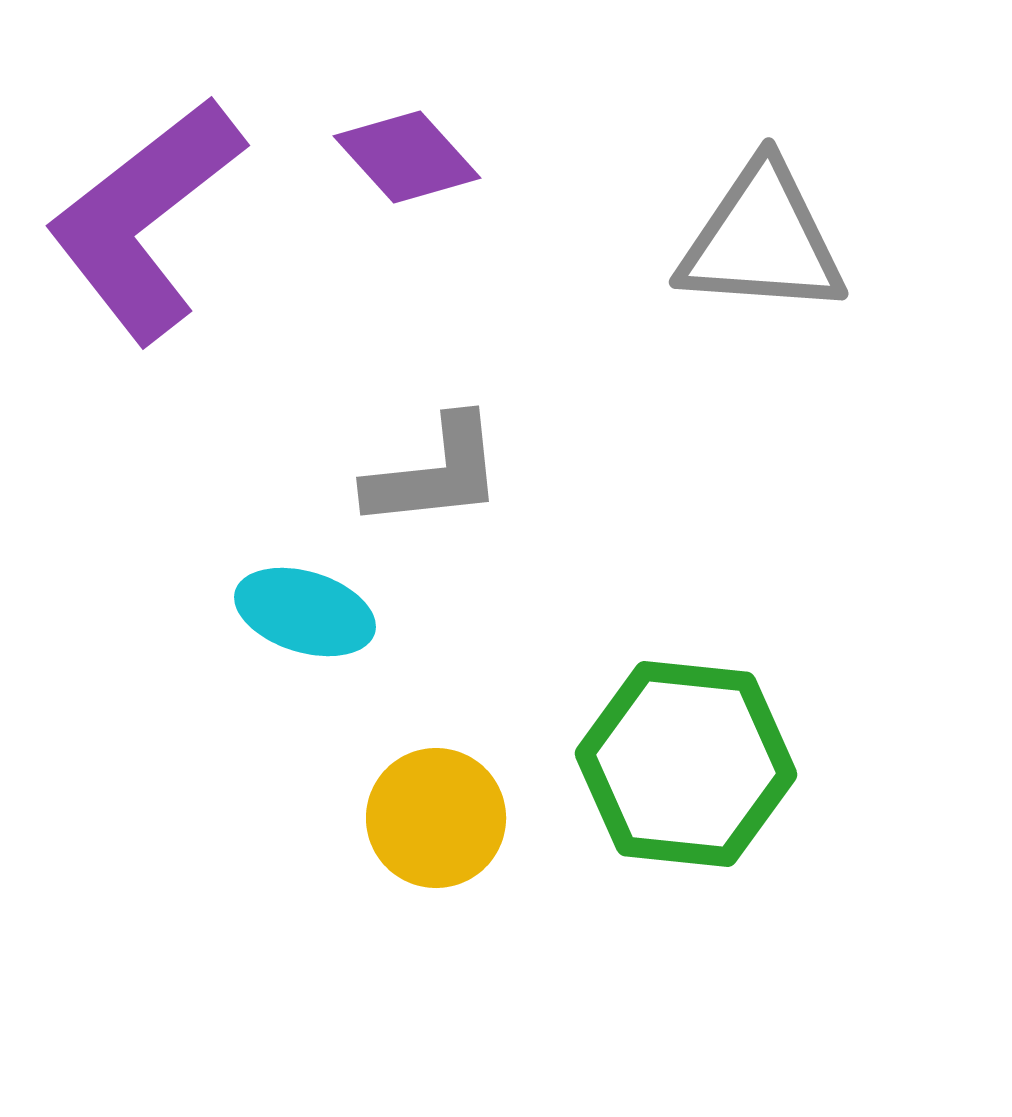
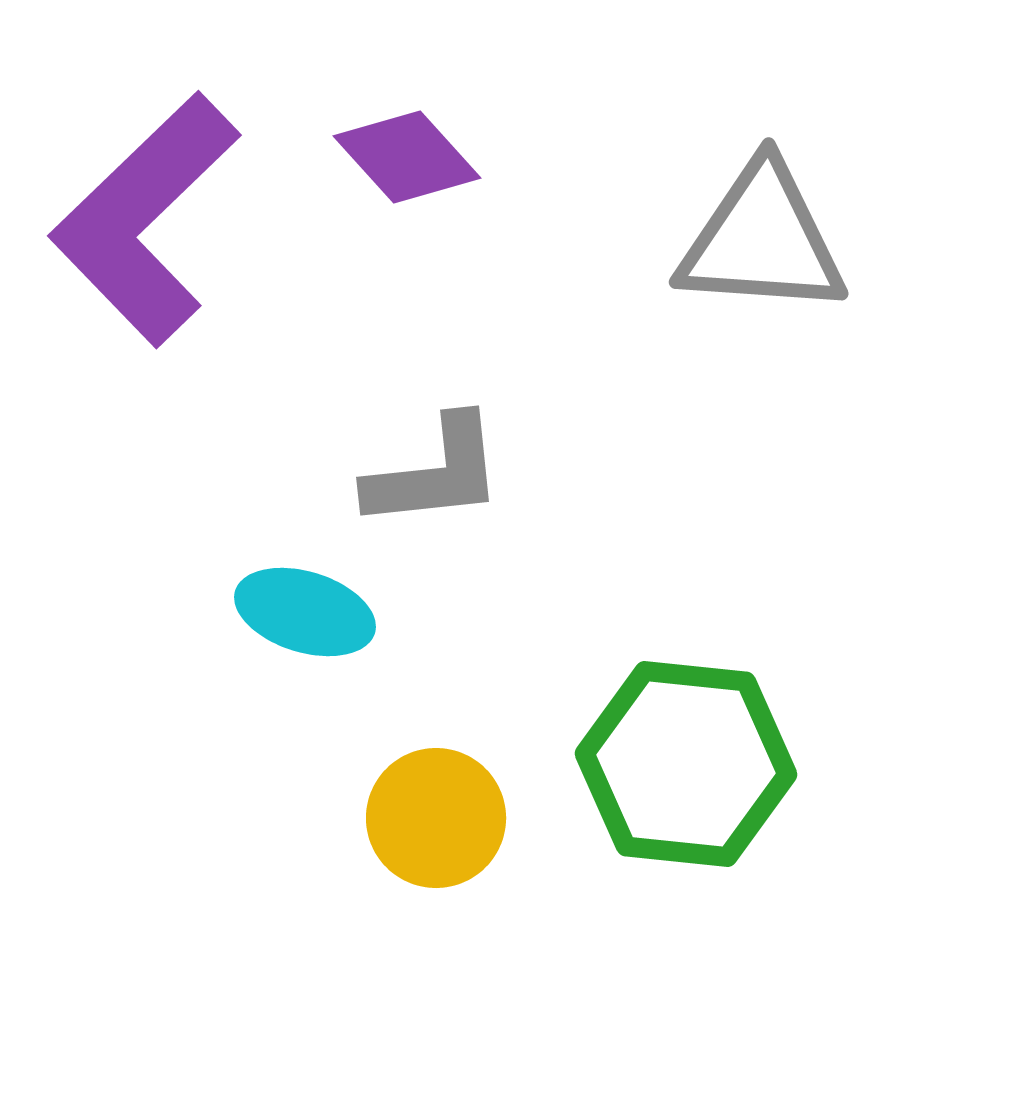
purple L-shape: rotated 6 degrees counterclockwise
